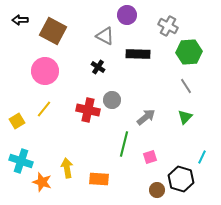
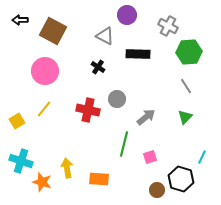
gray circle: moved 5 px right, 1 px up
